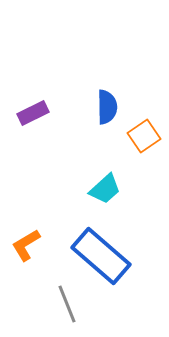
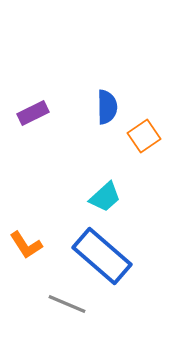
cyan trapezoid: moved 8 px down
orange L-shape: rotated 92 degrees counterclockwise
blue rectangle: moved 1 px right
gray line: rotated 45 degrees counterclockwise
